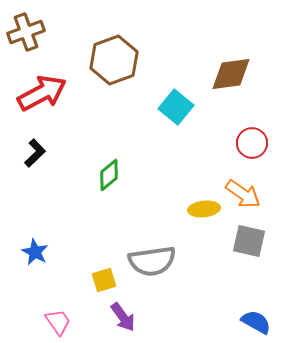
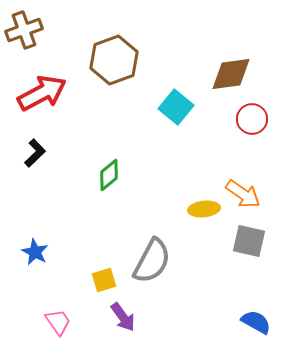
brown cross: moved 2 px left, 2 px up
red circle: moved 24 px up
gray semicircle: rotated 54 degrees counterclockwise
